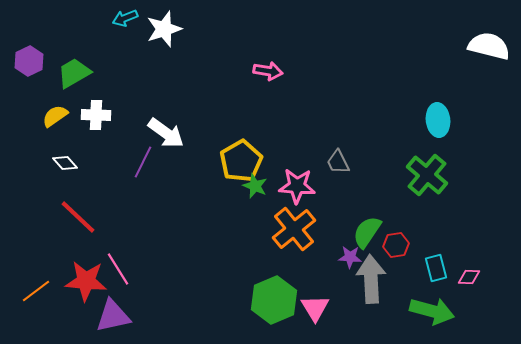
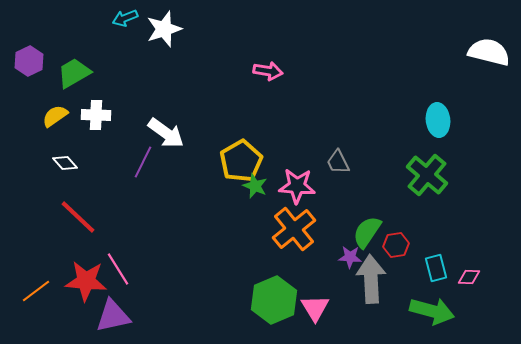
white semicircle: moved 6 px down
